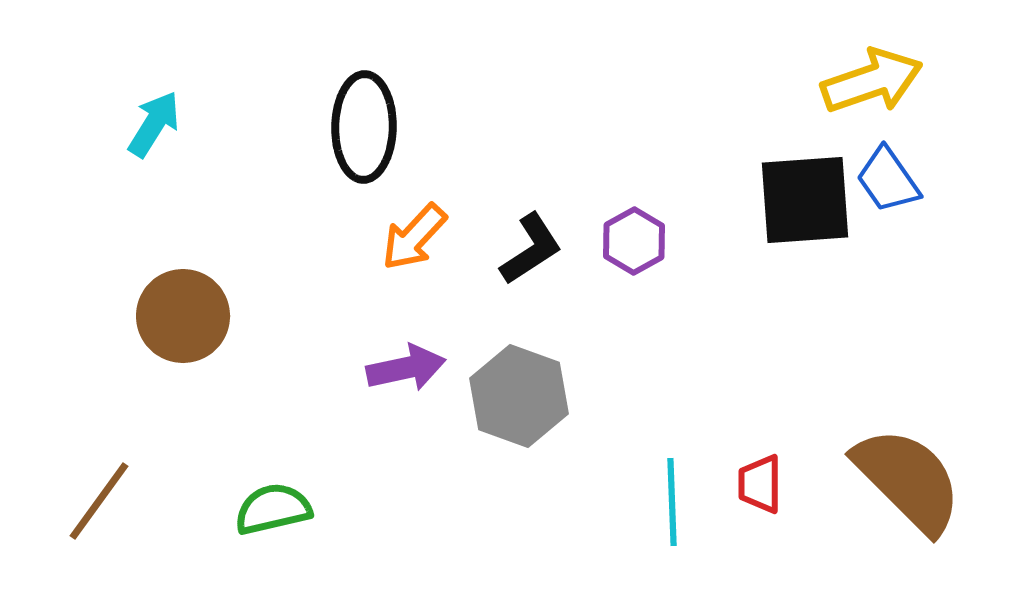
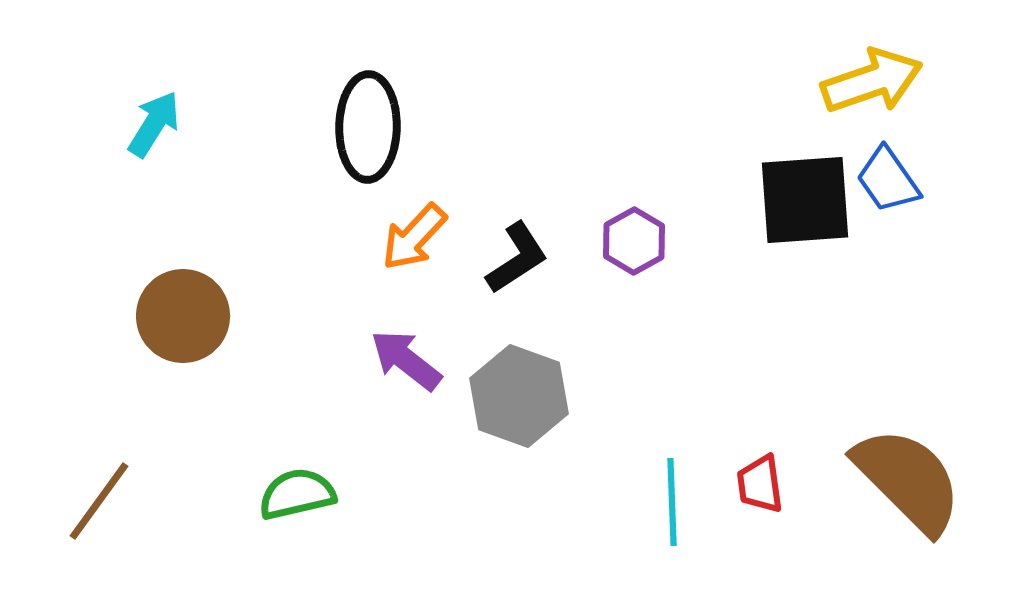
black ellipse: moved 4 px right
black L-shape: moved 14 px left, 9 px down
purple arrow: moved 8 px up; rotated 130 degrees counterclockwise
red trapezoid: rotated 8 degrees counterclockwise
green semicircle: moved 24 px right, 15 px up
